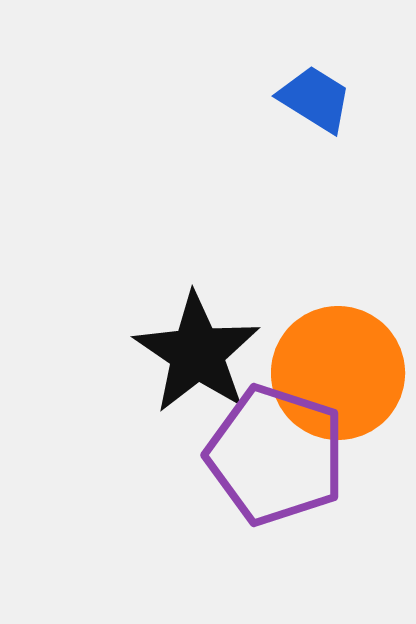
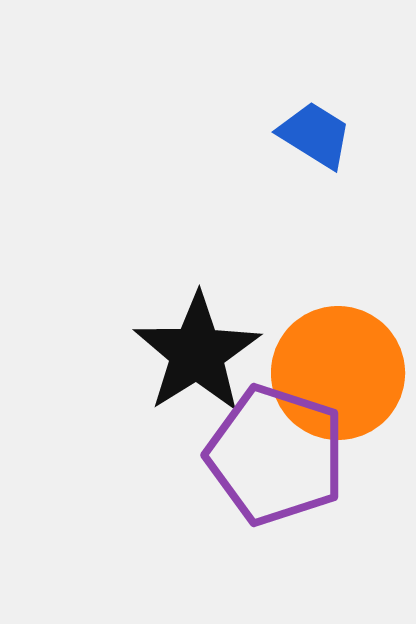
blue trapezoid: moved 36 px down
black star: rotated 6 degrees clockwise
